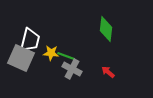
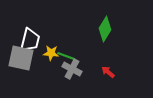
green diamond: moved 1 px left; rotated 25 degrees clockwise
gray square: rotated 12 degrees counterclockwise
